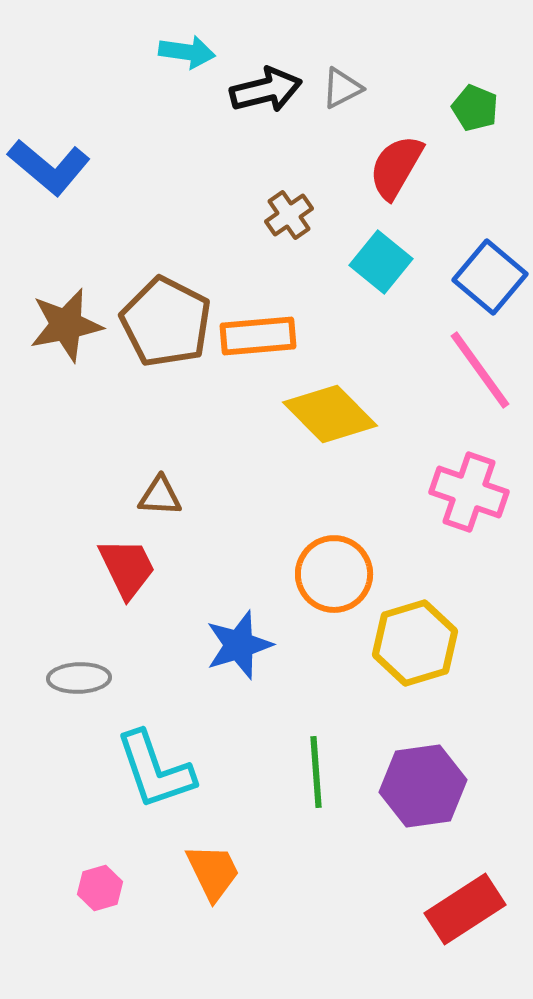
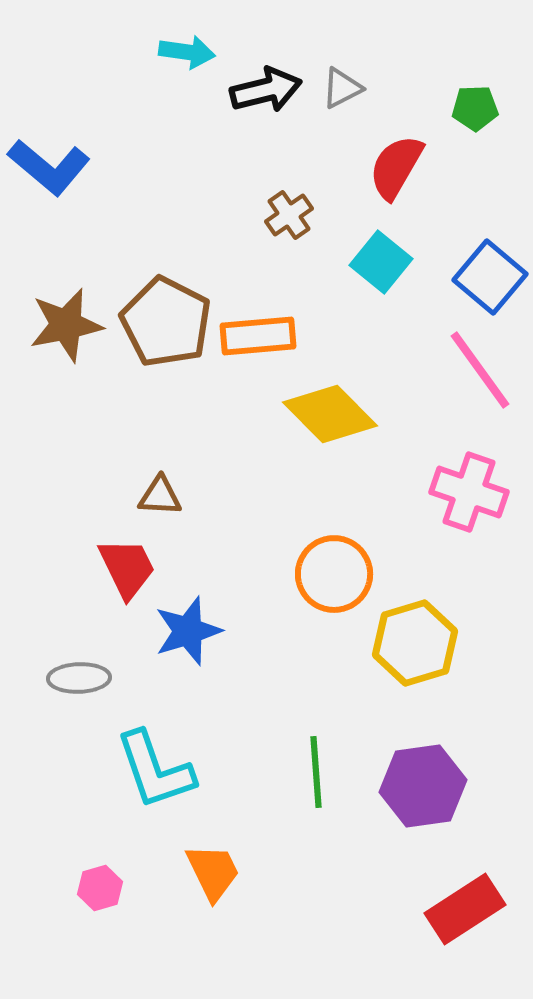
green pentagon: rotated 24 degrees counterclockwise
blue star: moved 51 px left, 14 px up
